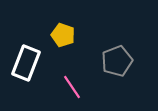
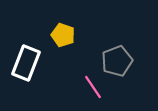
pink line: moved 21 px right
